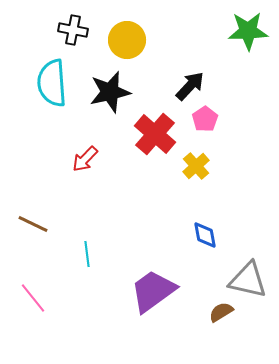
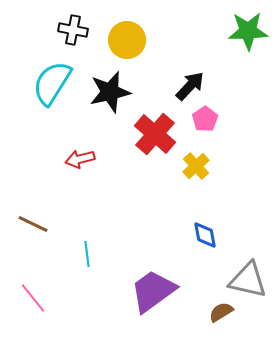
cyan semicircle: rotated 36 degrees clockwise
red arrow: moved 5 px left; rotated 32 degrees clockwise
